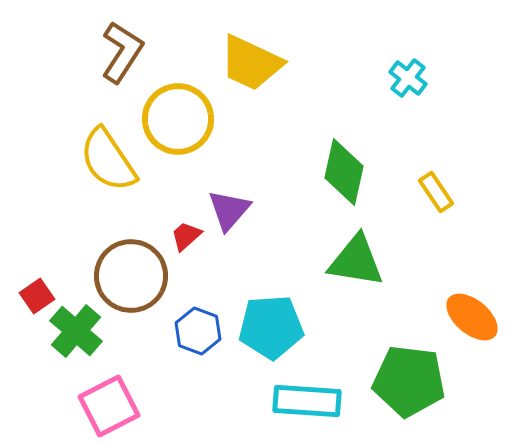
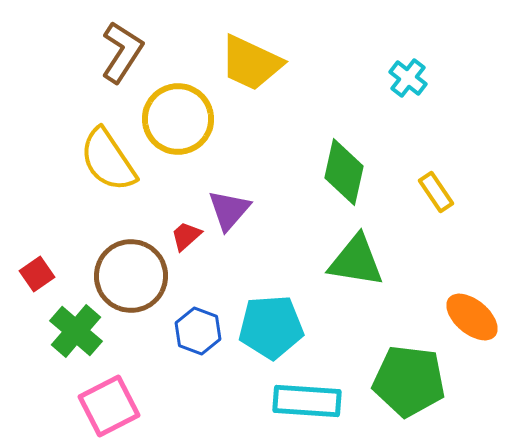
red square: moved 22 px up
